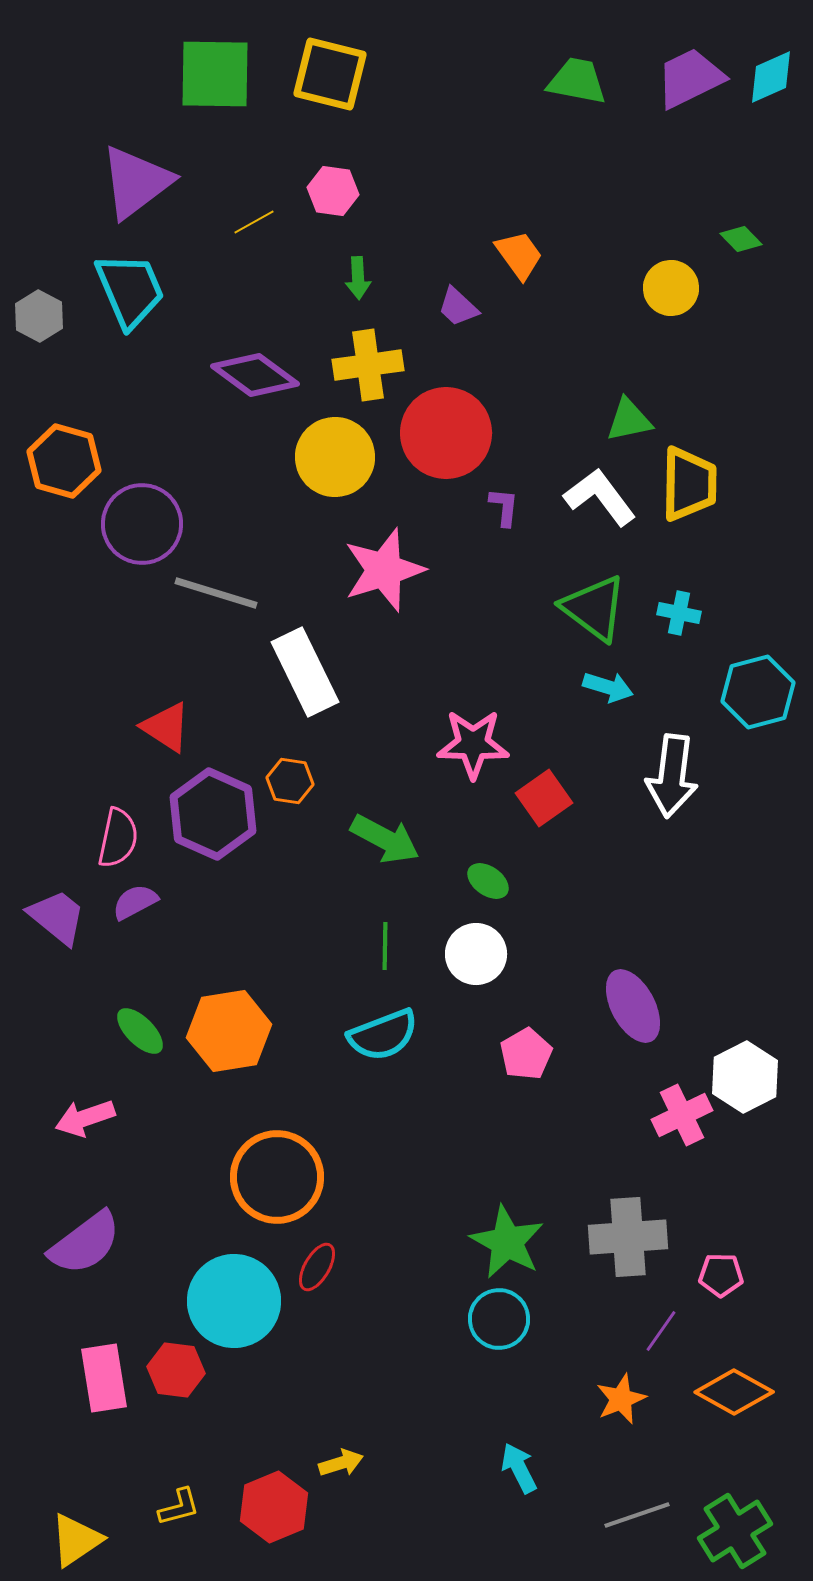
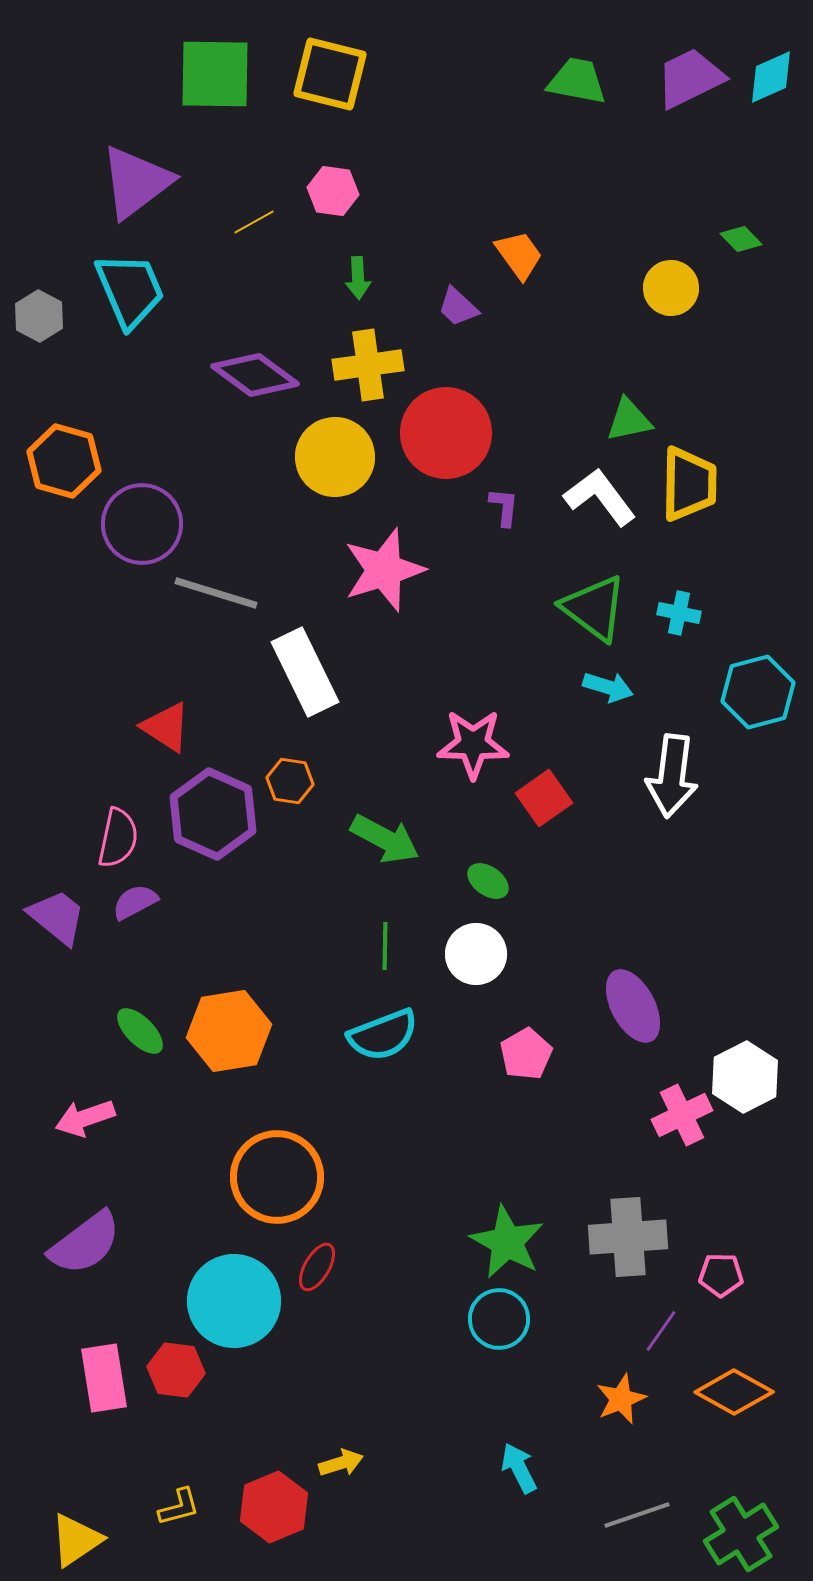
green cross at (735, 1531): moved 6 px right, 3 px down
